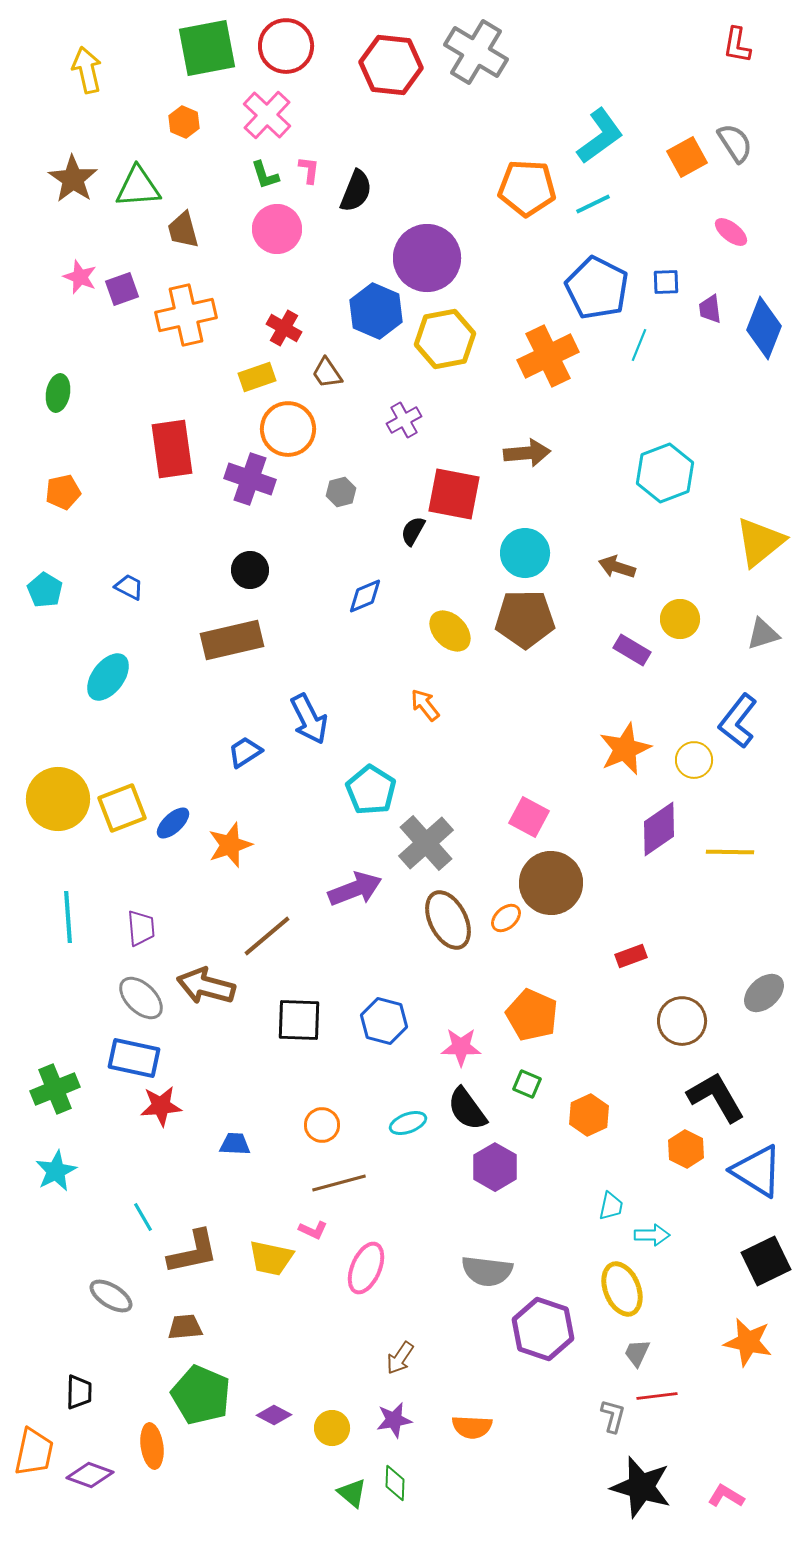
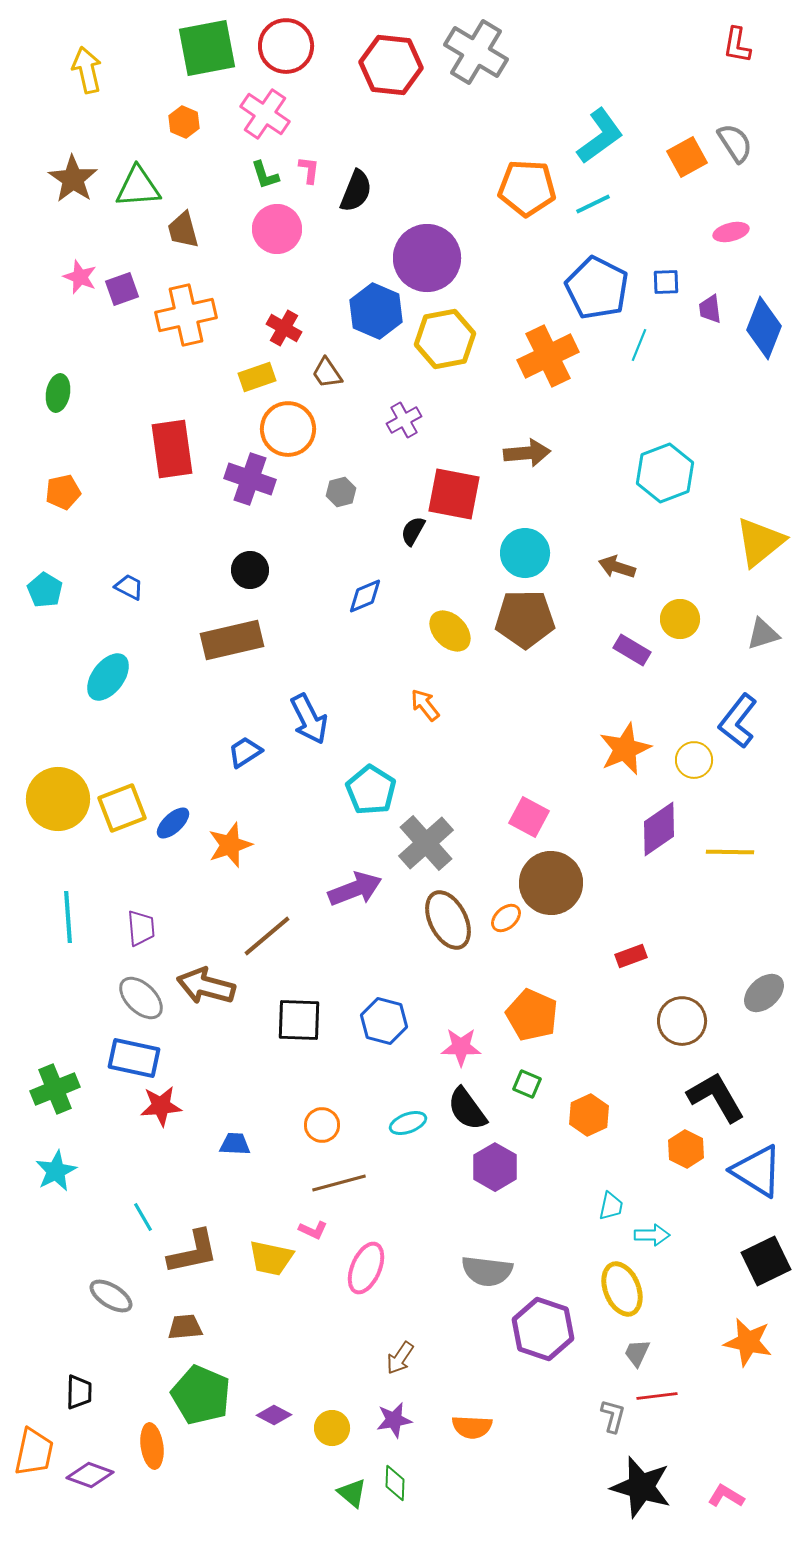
pink cross at (267, 115): moved 2 px left, 1 px up; rotated 9 degrees counterclockwise
pink ellipse at (731, 232): rotated 52 degrees counterclockwise
